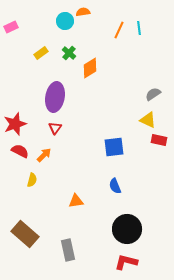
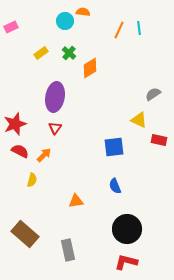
orange semicircle: rotated 16 degrees clockwise
yellow triangle: moved 9 px left
